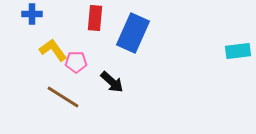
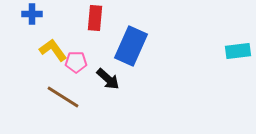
blue rectangle: moved 2 px left, 13 px down
black arrow: moved 4 px left, 3 px up
